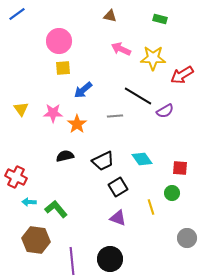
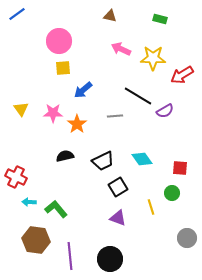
purple line: moved 2 px left, 5 px up
